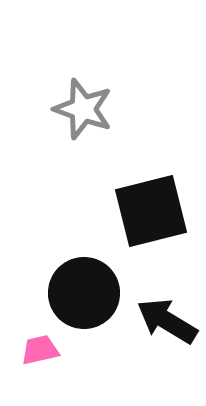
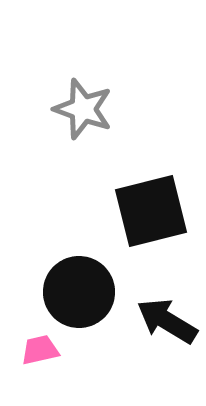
black circle: moved 5 px left, 1 px up
